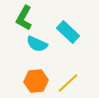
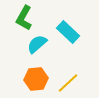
cyan semicircle: rotated 115 degrees clockwise
orange hexagon: moved 2 px up
